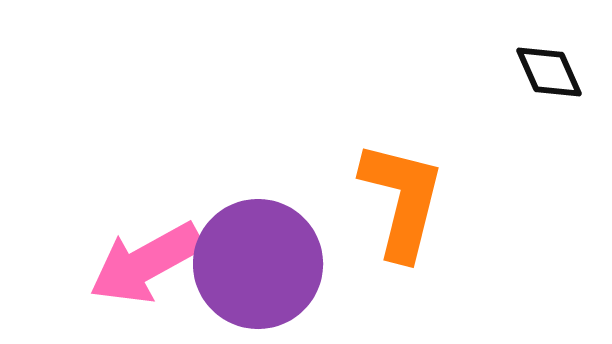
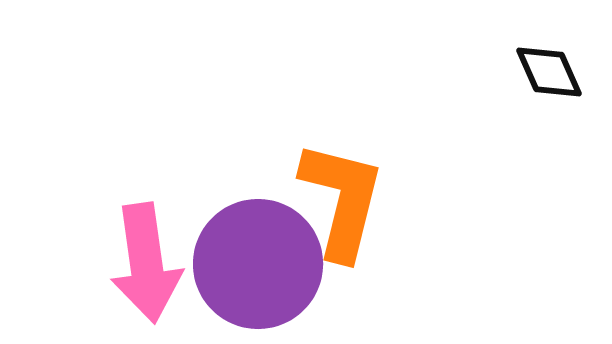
orange L-shape: moved 60 px left
pink arrow: rotated 69 degrees counterclockwise
